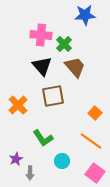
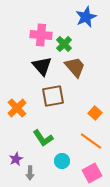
blue star: moved 1 px right, 2 px down; rotated 20 degrees counterclockwise
orange cross: moved 1 px left, 3 px down
pink square: moved 3 px left; rotated 24 degrees clockwise
